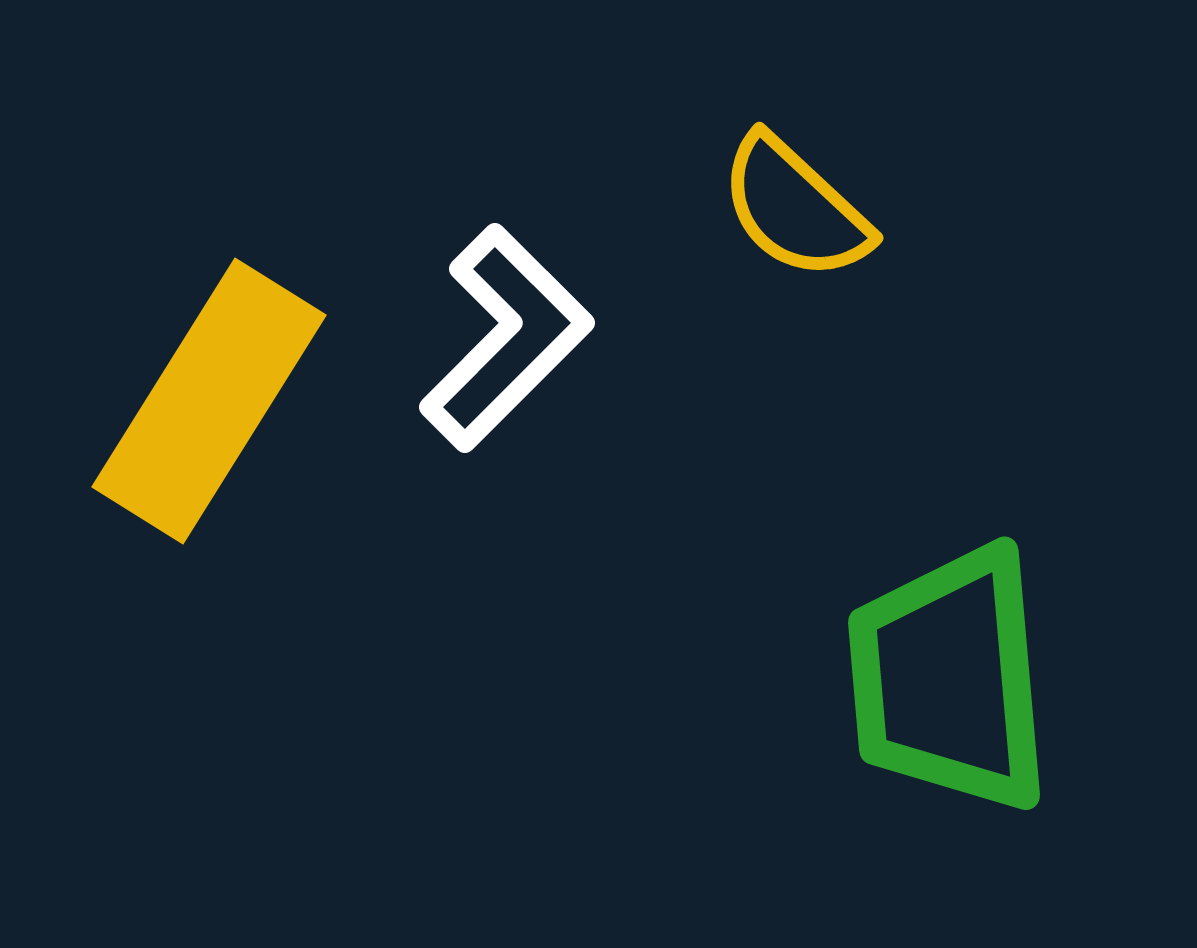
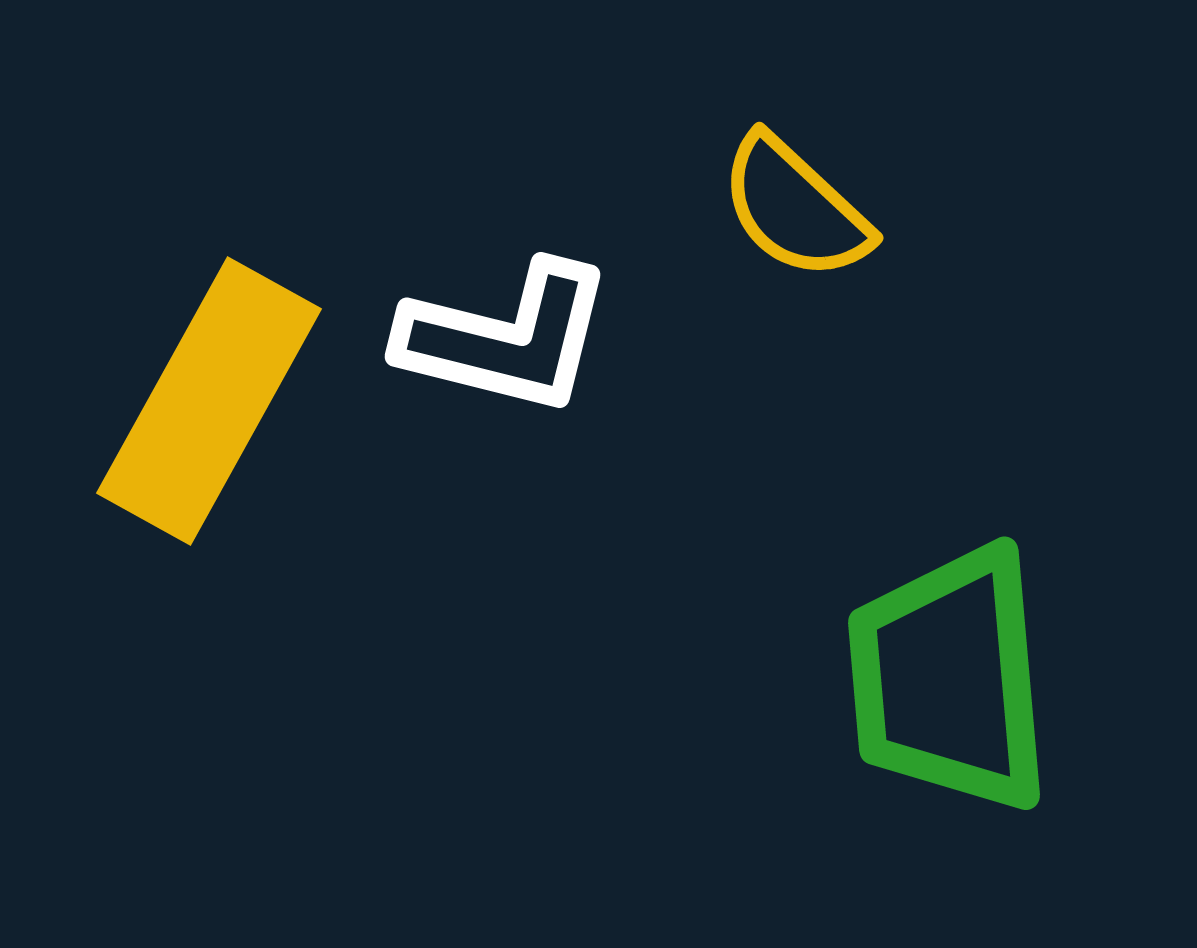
white L-shape: rotated 59 degrees clockwise
yellow rectangle: rotated 3 degrees counterclockwise
